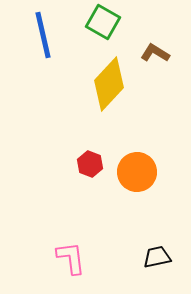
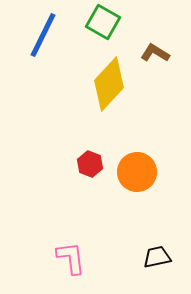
blue line: rotated 39 degrees clockwise
